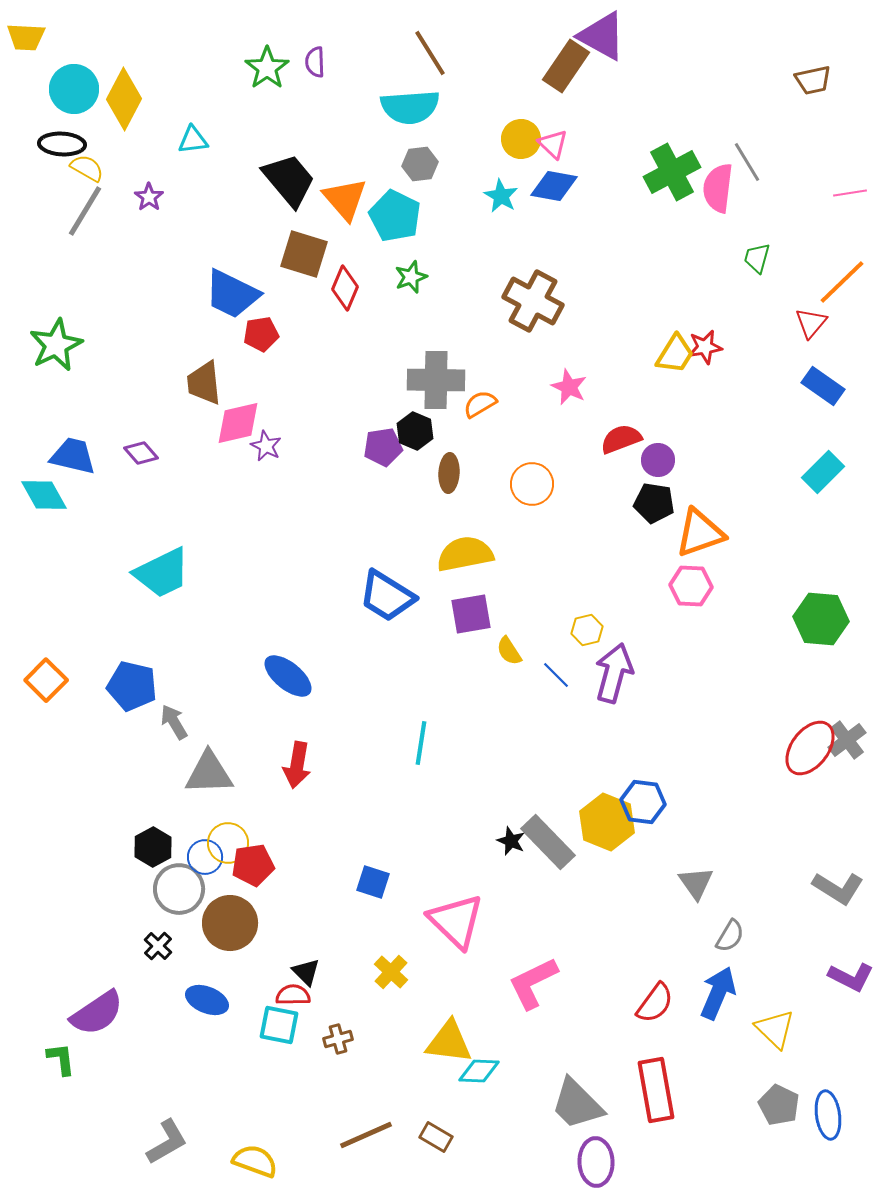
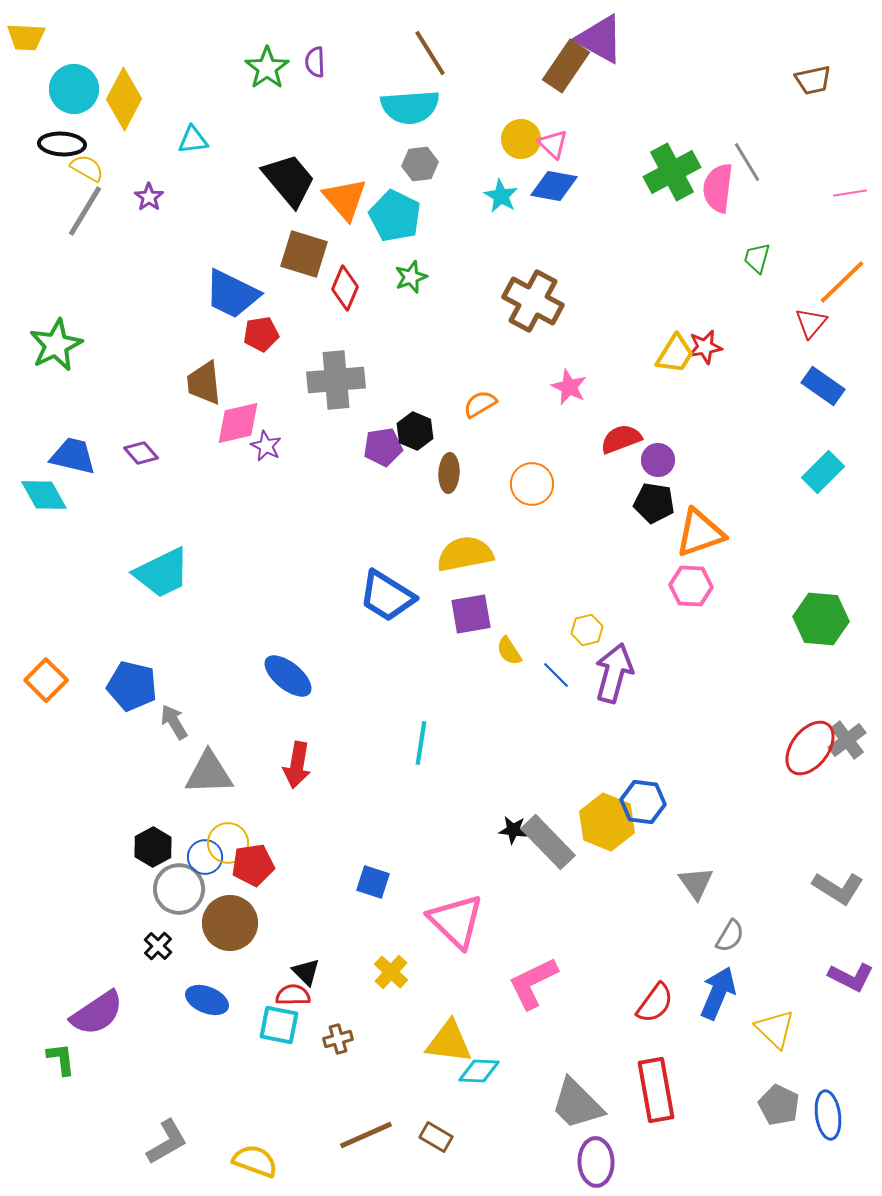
purple triangle at (602, 36): moved 2 px left, 3 px down
gray cross at (436, 380): moved 100 px left; rotated 6 degrees counterclockwise
black star at (511, 841): moved 2 px right, 11 px up; rotated 16 degrees counterclockwise
